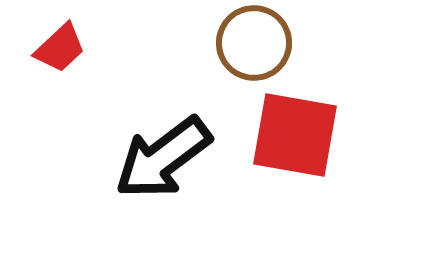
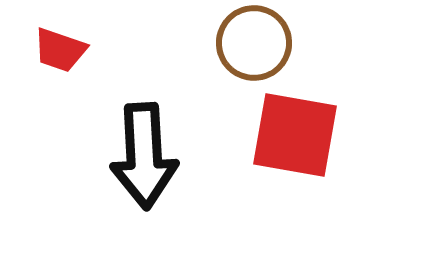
red trapezoid: moved 2 px down; rotated 62 degrees clockwise
black arrow: moved 19 px left, 2 px up; rotated 56 degrees counterclockwise
